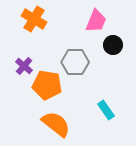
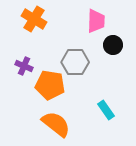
pink trapezoid: rotated 20 degrees counterclockwise
purple cross: rotated 18 degrees counterclockwise
orange pentagon: moved 3 px right
